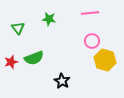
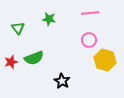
pink circle: moved 3 px left, 1 px up
